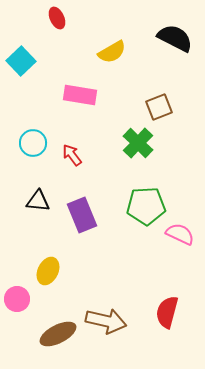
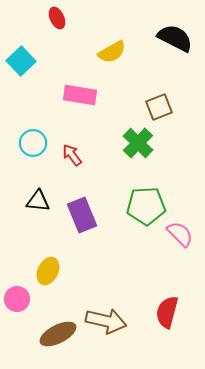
pink semicircle: rotated 20 degrees clockwise
